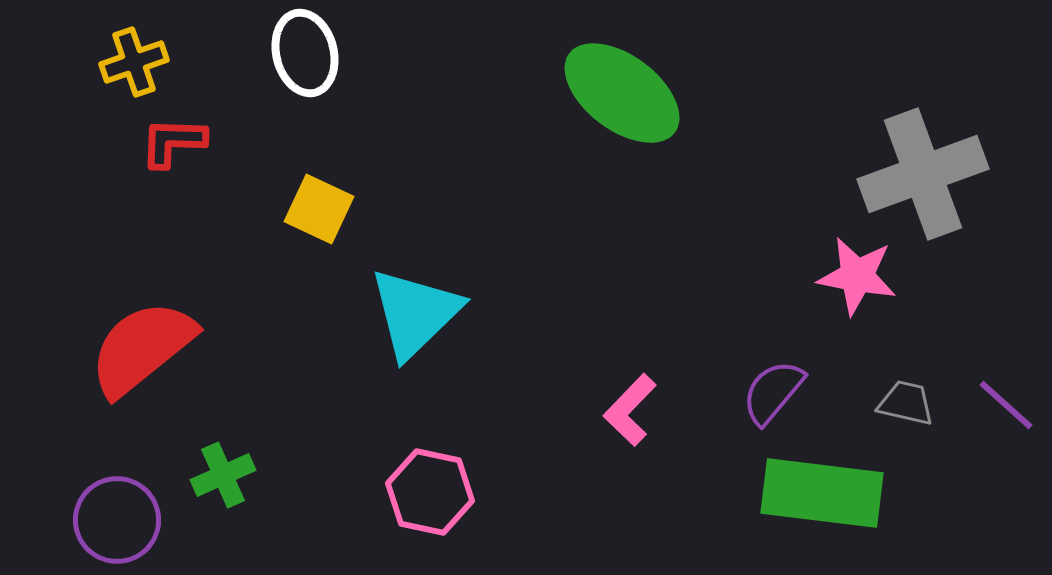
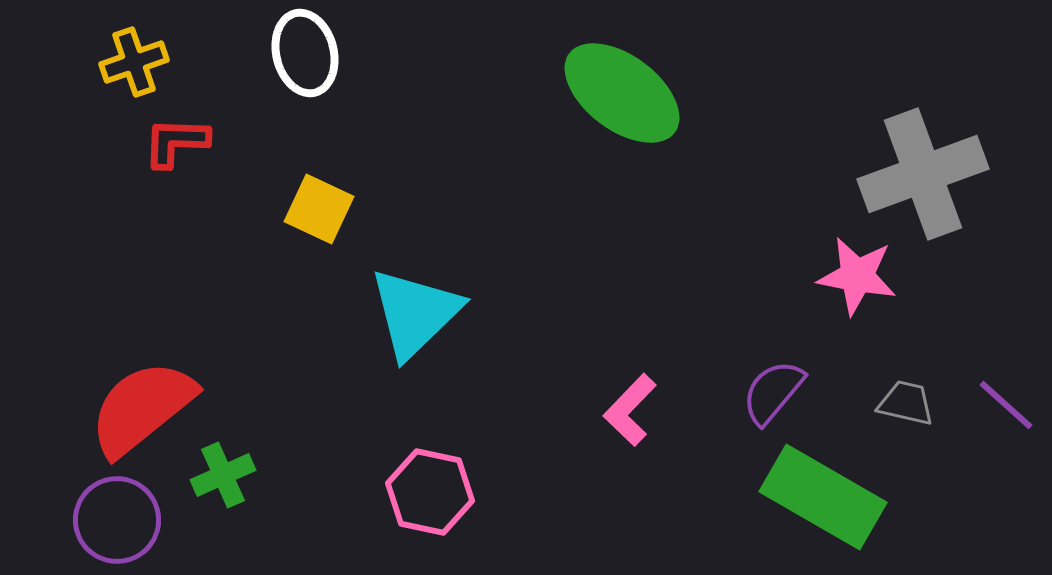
red L-shape: moved 3 px right
red semicircle: moved 60 px down
green rectangle: moved 1 px right, 4 px down; rotated 23 degrees clockwise
